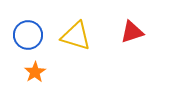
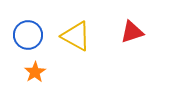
yellow triangle: rotated 12 degrees clockwise
